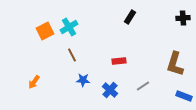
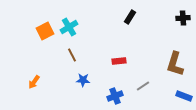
blue cross: moved 5 px right, 6 px down; rotated 28 degrees clockwise
